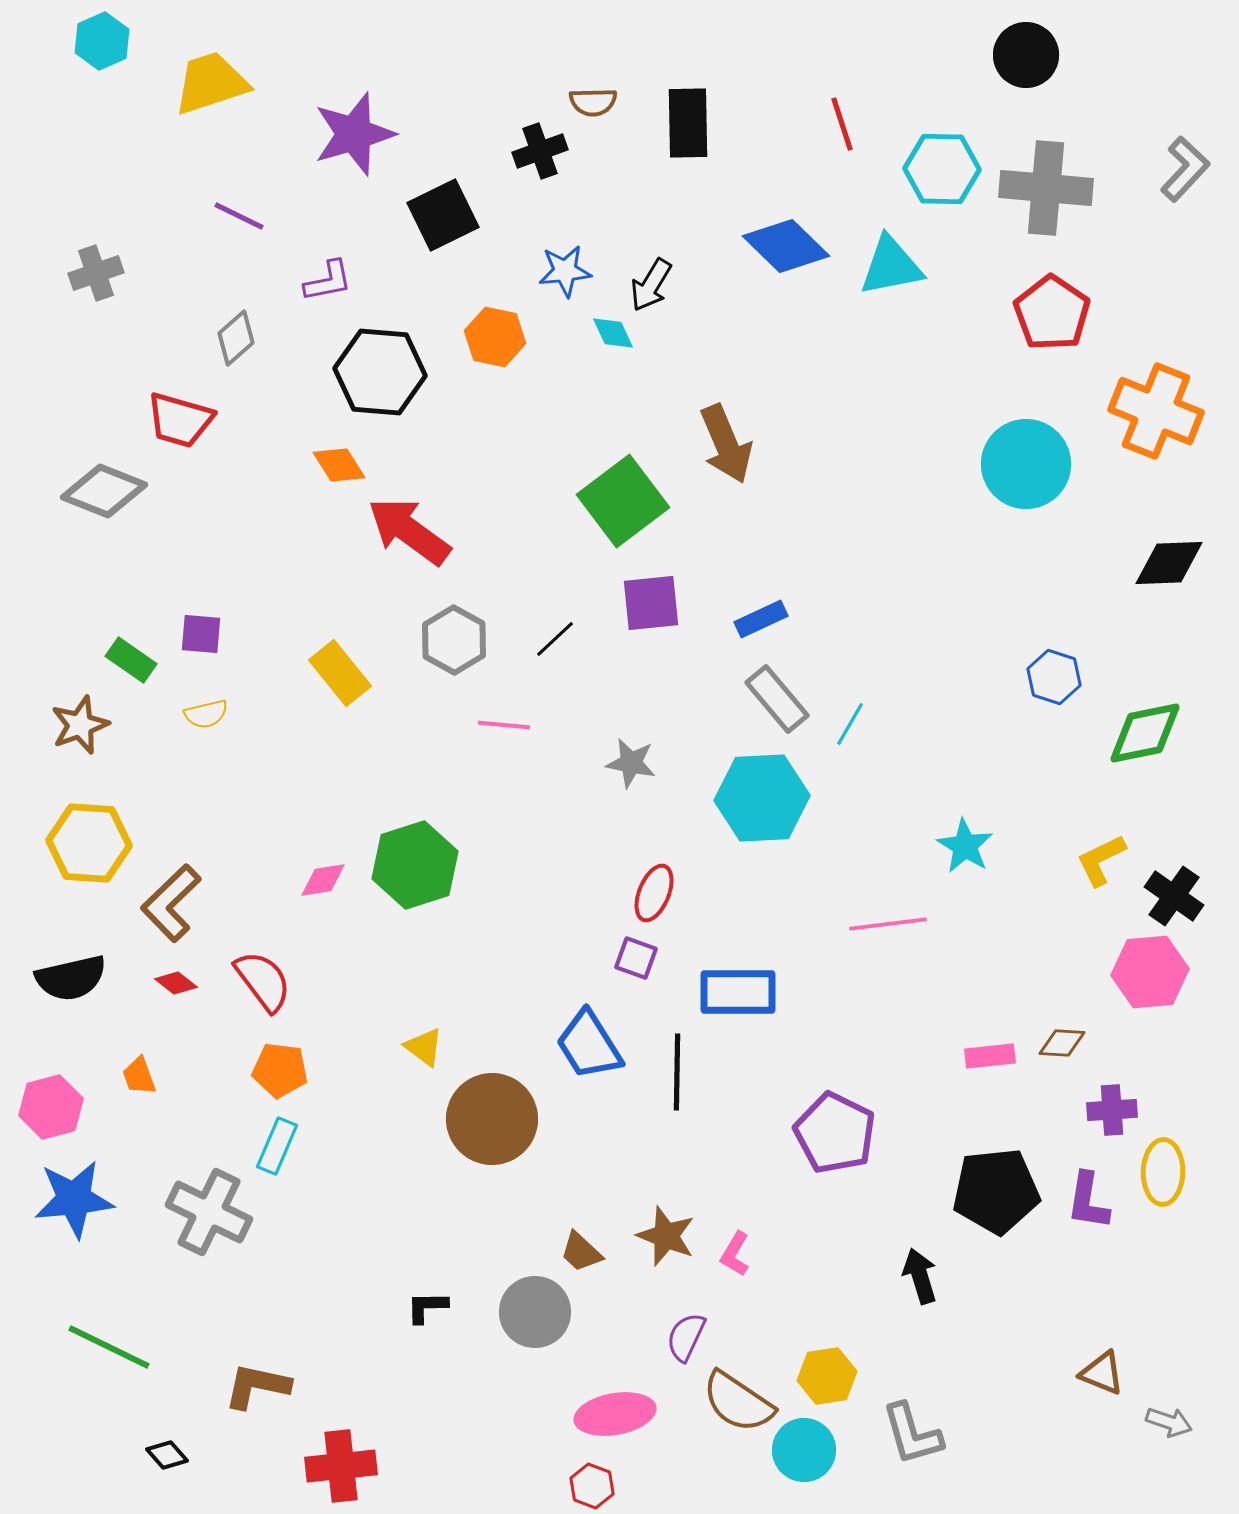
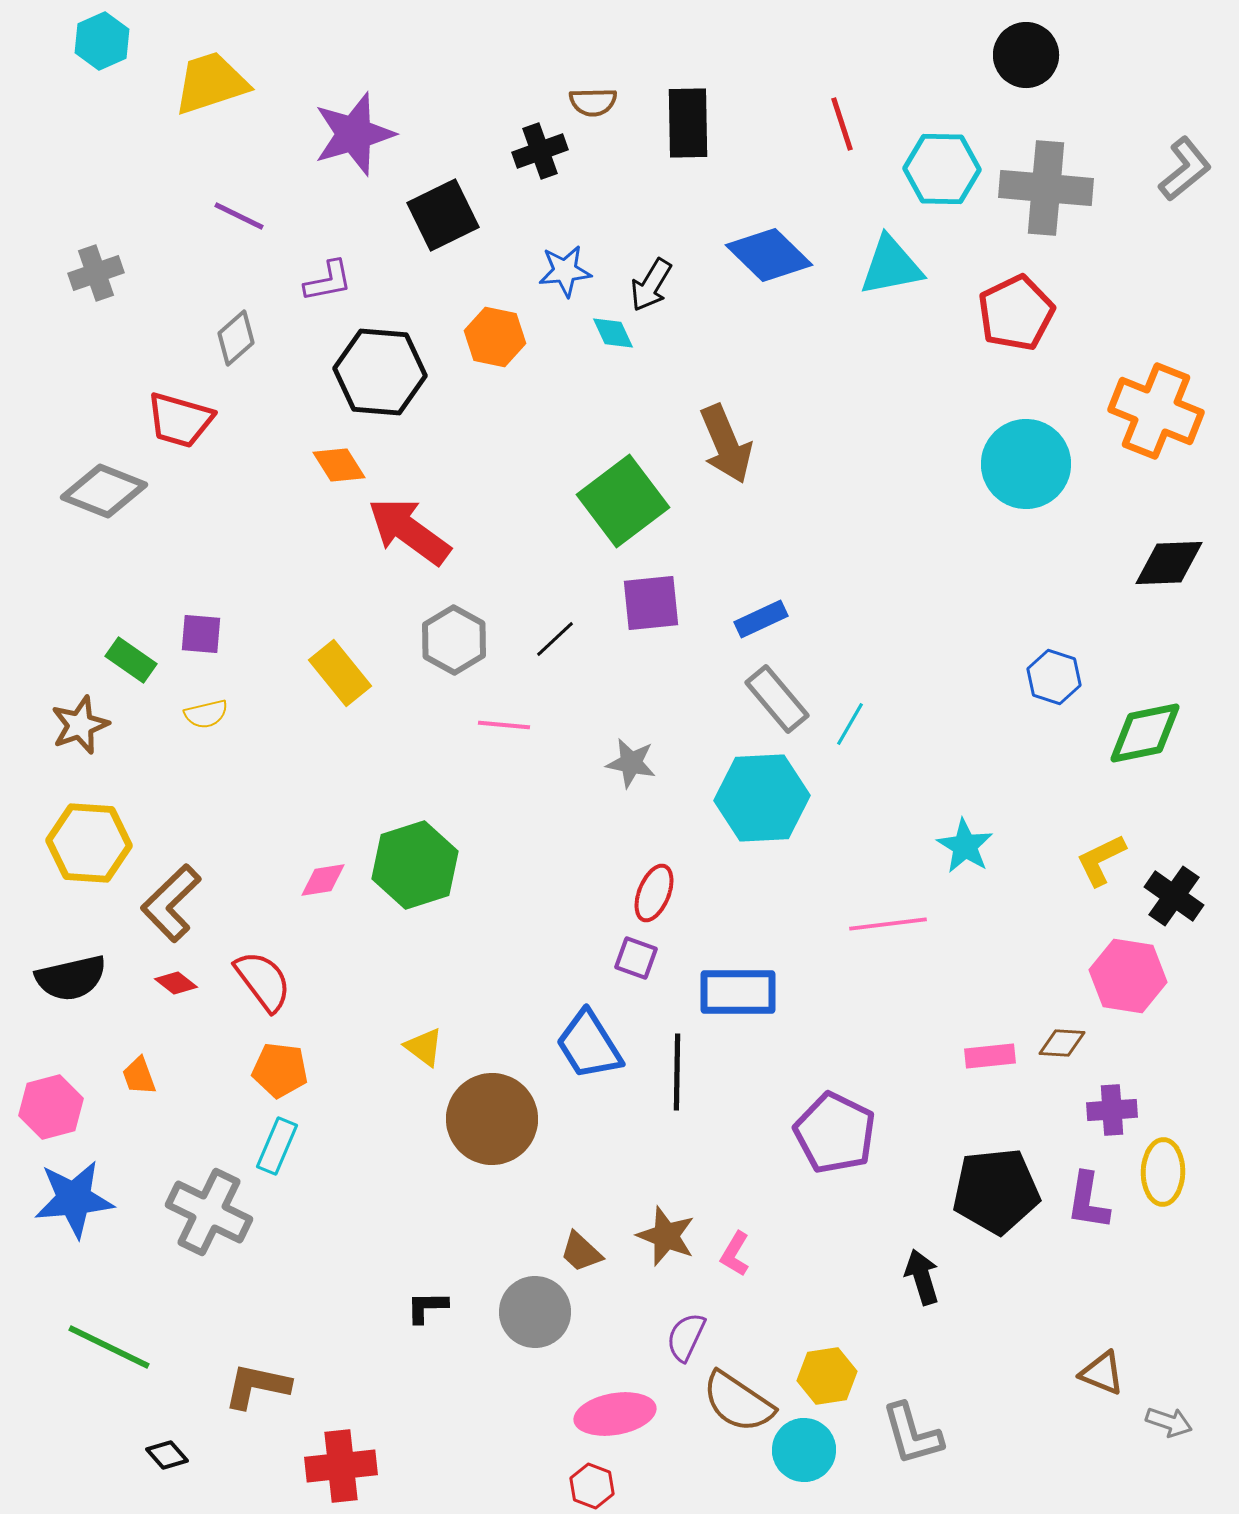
gray L-shape at (1185, 169): rotated 8 degrees clockwise
blue diamond at (786, 246): moved 17 px left, 9 px down
red pentagon at (1052, 313): moved 36 px left; rotated 12 degrees clockwise
pink hexagon at (1150, 972): moved 22 px left, 4 px down; rotated 14 degrees clockwise
black arrow at (920, 1276): moved 2 px right, 1 px down
